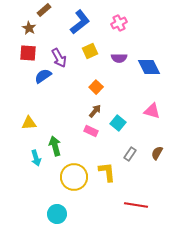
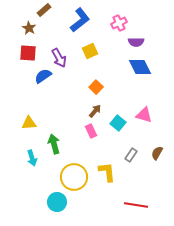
blue L-shape: moved 2 px up
purple semicircle: moved 17 px right, 16 px up
blue diamond: moved 9 px left
pink triangle: moved 8 px left, 4 px down
pink rectangle: rotated 40 degrees clockwise
green arrow: moved 1 px left, 2 px up
gray rectangle: moved 1 px right, 1 px down
cyan arrow: moved 4 px left
cyan circle: moved 12 px up
